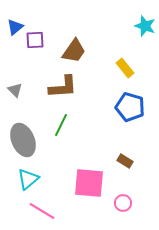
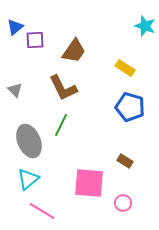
yellow rectangle: rotated 18 degrees counterclockwise
brown L-shape: moved 1 px down; rotated 68 degrees clockwise
gray ellipse: moved 6 px right, 1 px down
